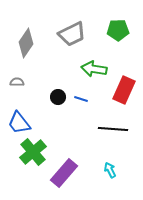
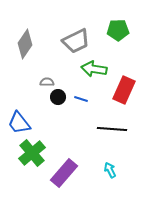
gray trapezoid: moved 4 px right, 7 px down
gray diamond: moved 1 px left, 1 px down
gray semicircle: moved 30 px right
black line: moved 1 px left
green cross: moved 1 px left, 1 px down
